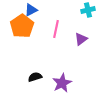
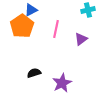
black semicircle: moved 1 px left, 4 px up
